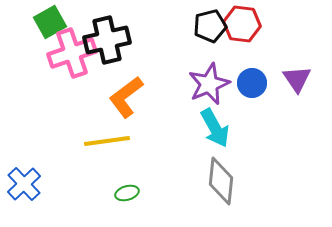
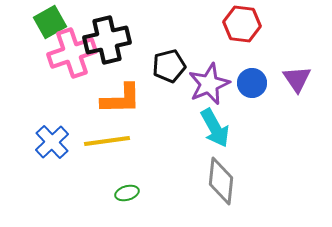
black pentagon: moved 41 px left, 40 px down
orange L-shape: moved 5 px left, 2 px down; rotated 144 degrees counterclockwise
blue cross: moved 28 px right, 42 px up
